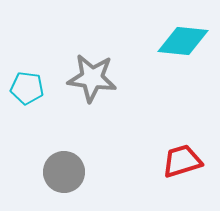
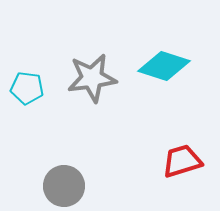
cyan diamond: moved 19 px left, 25 px down; rotated 12 degrees clockwise
gray star: rotated 15 degrees counterclockwise
gray circle: moved 14 px down
